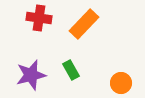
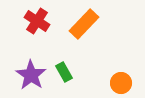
red cross: moved 2 px left, 3 px down; rotated 25 degrees clockwise
green rectangle: moved 7 px left, 2 px down
purple star: rotated 24 degrees counterclockwise
